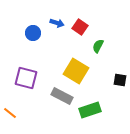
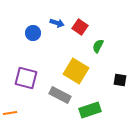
gray rectangle: moved 2 px left, 1 px up
orange line: rotated 48 degrees counterclockwise
